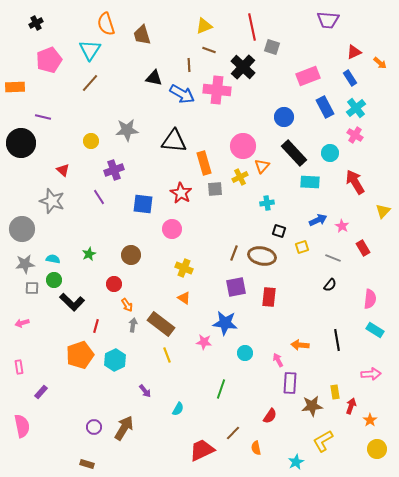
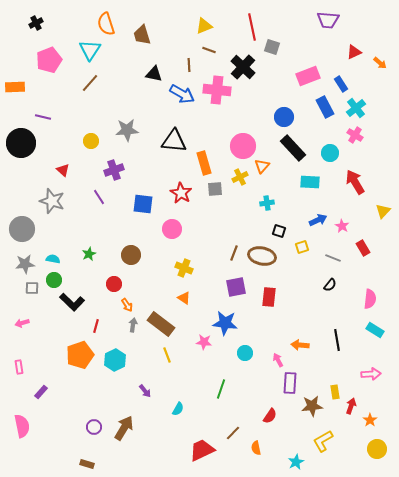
black triangle at (154, 78): moved 4 px up
blue rectangle at (350, 78): moved 9 px left, 6 px down
black rectangle at (294, 153): moved 1 px left, 5 px up
